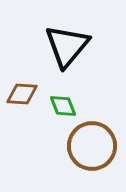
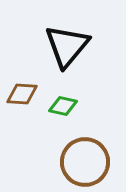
green diamond: rotated 56 degrees counterclockwise
brown circle: moved 7 px left, 16 px down
